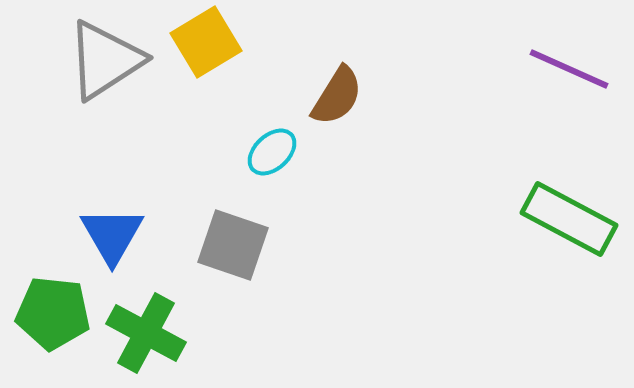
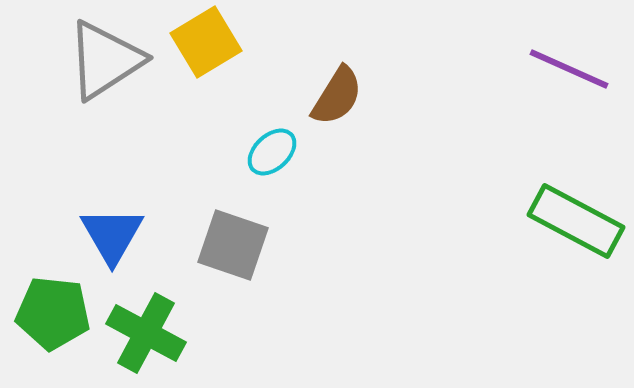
green rectangle: moved 7 px right, 2 px down
